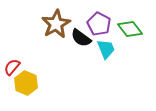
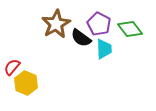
cyan trapezoid: moved 2 px left; rotated 20 degrees clockwise
